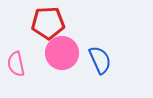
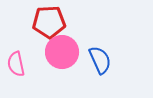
red pentagon: moved 1 px right, 1 px up
pink circle: moved 1 px up
